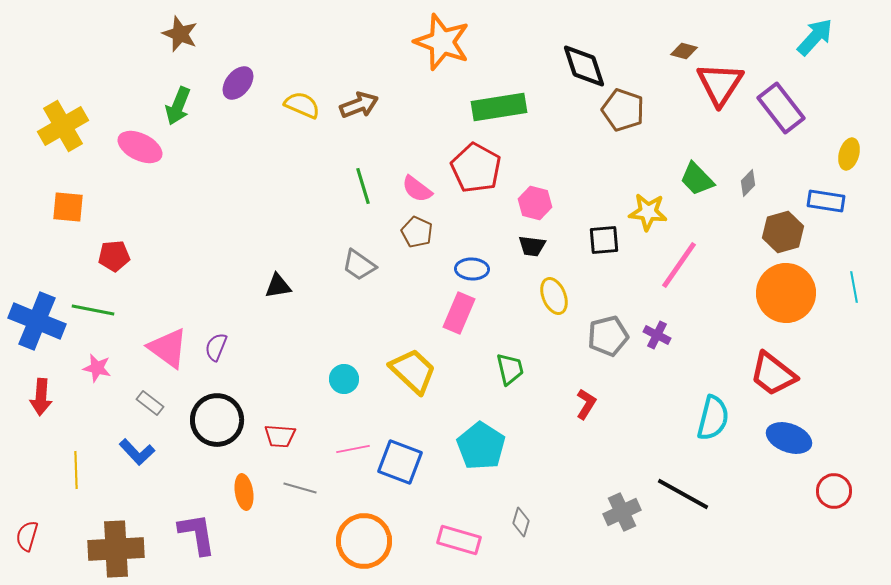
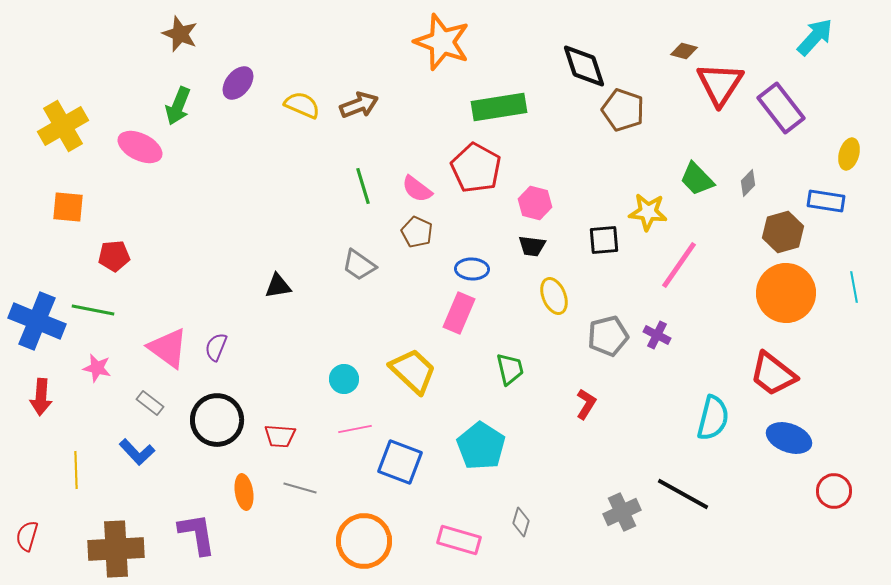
pink line at (353, 449): moved 2 px right, 20 px up
